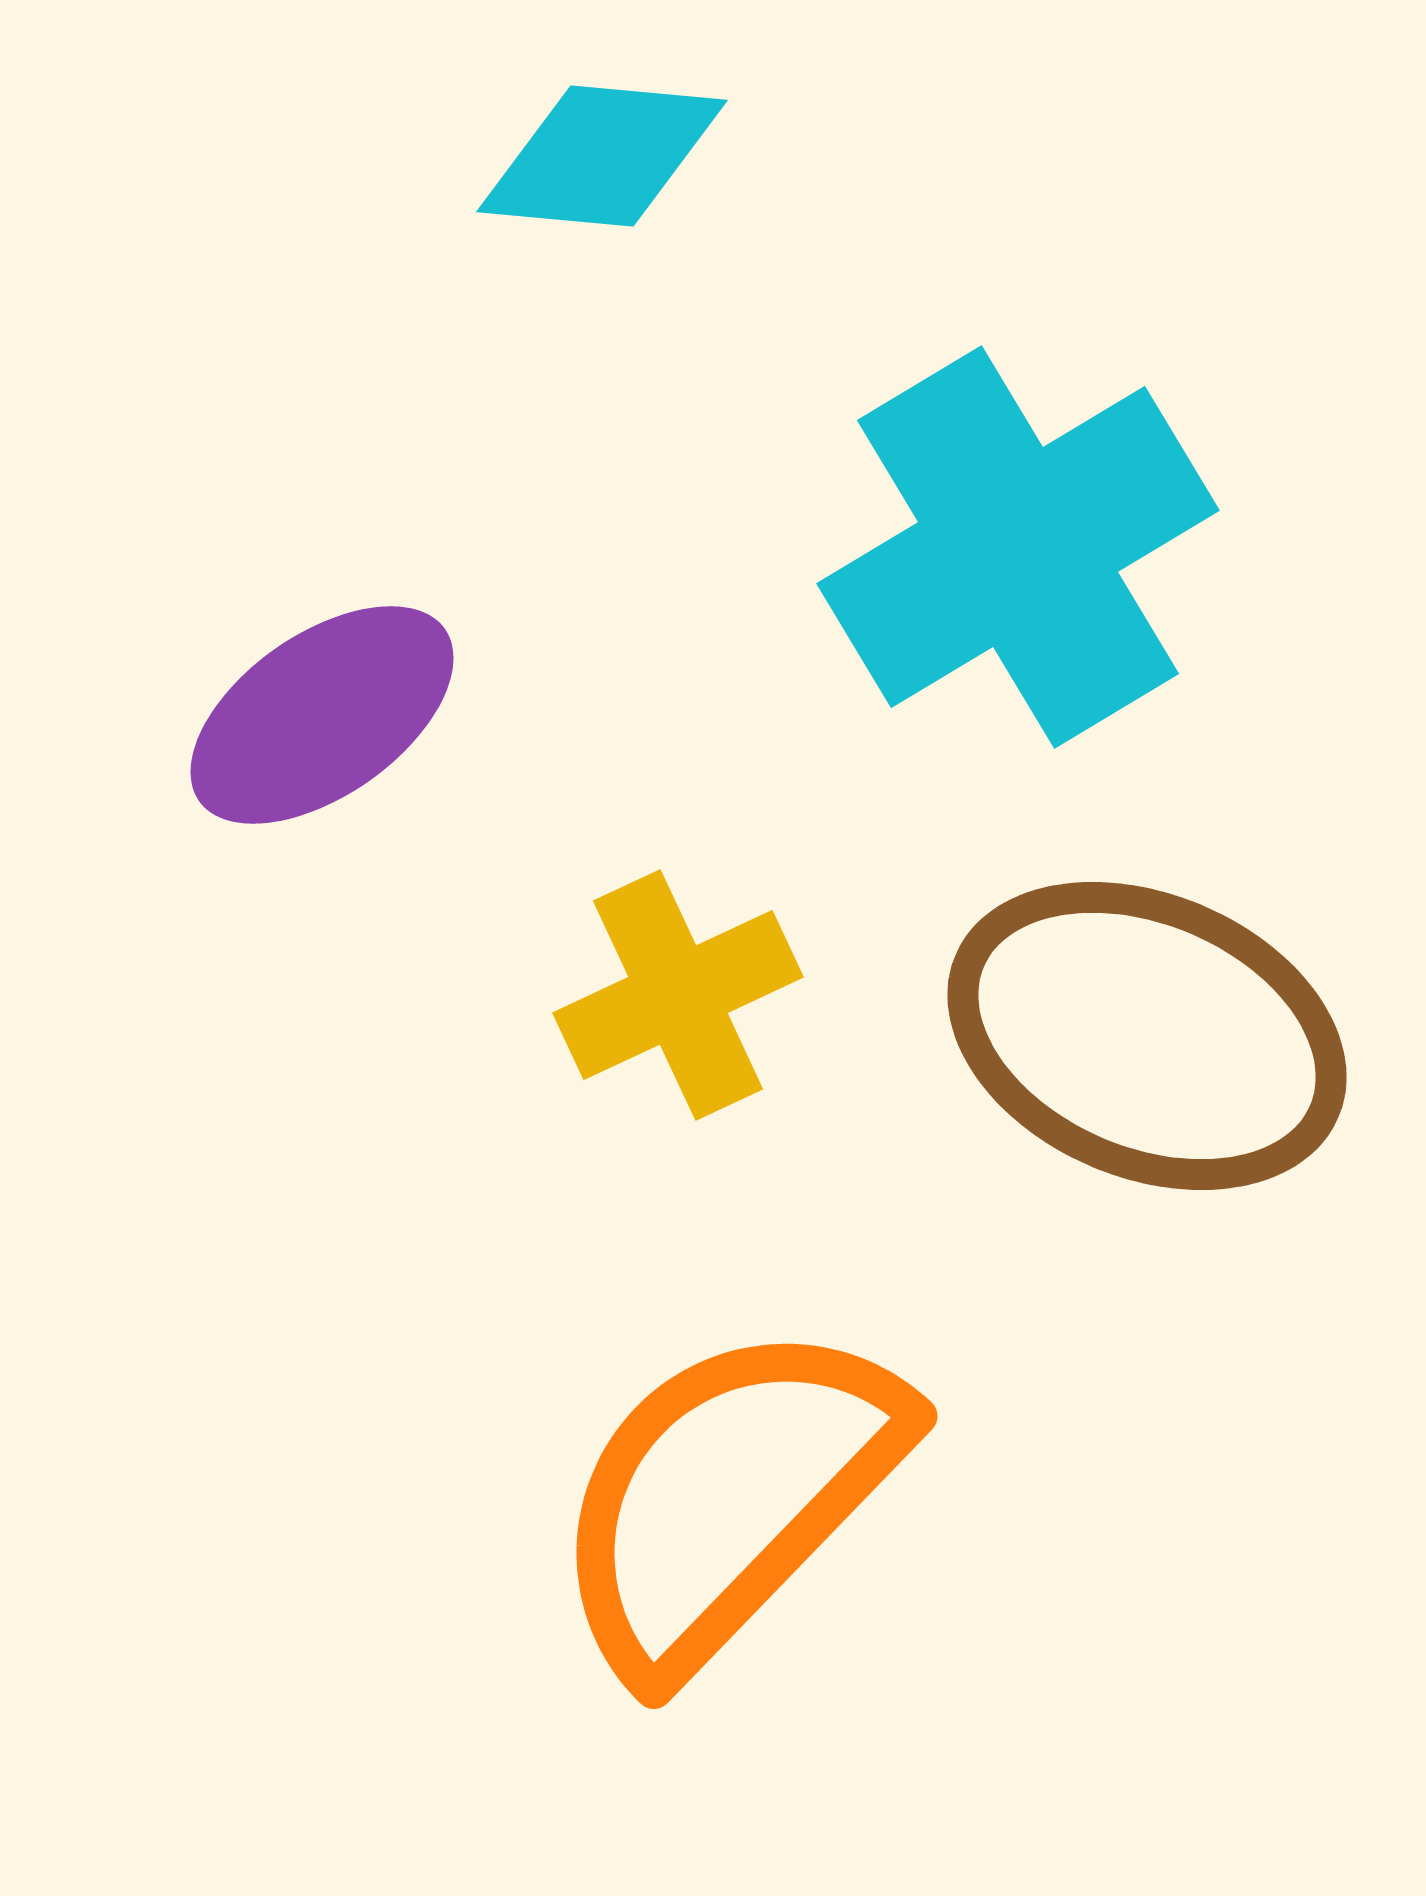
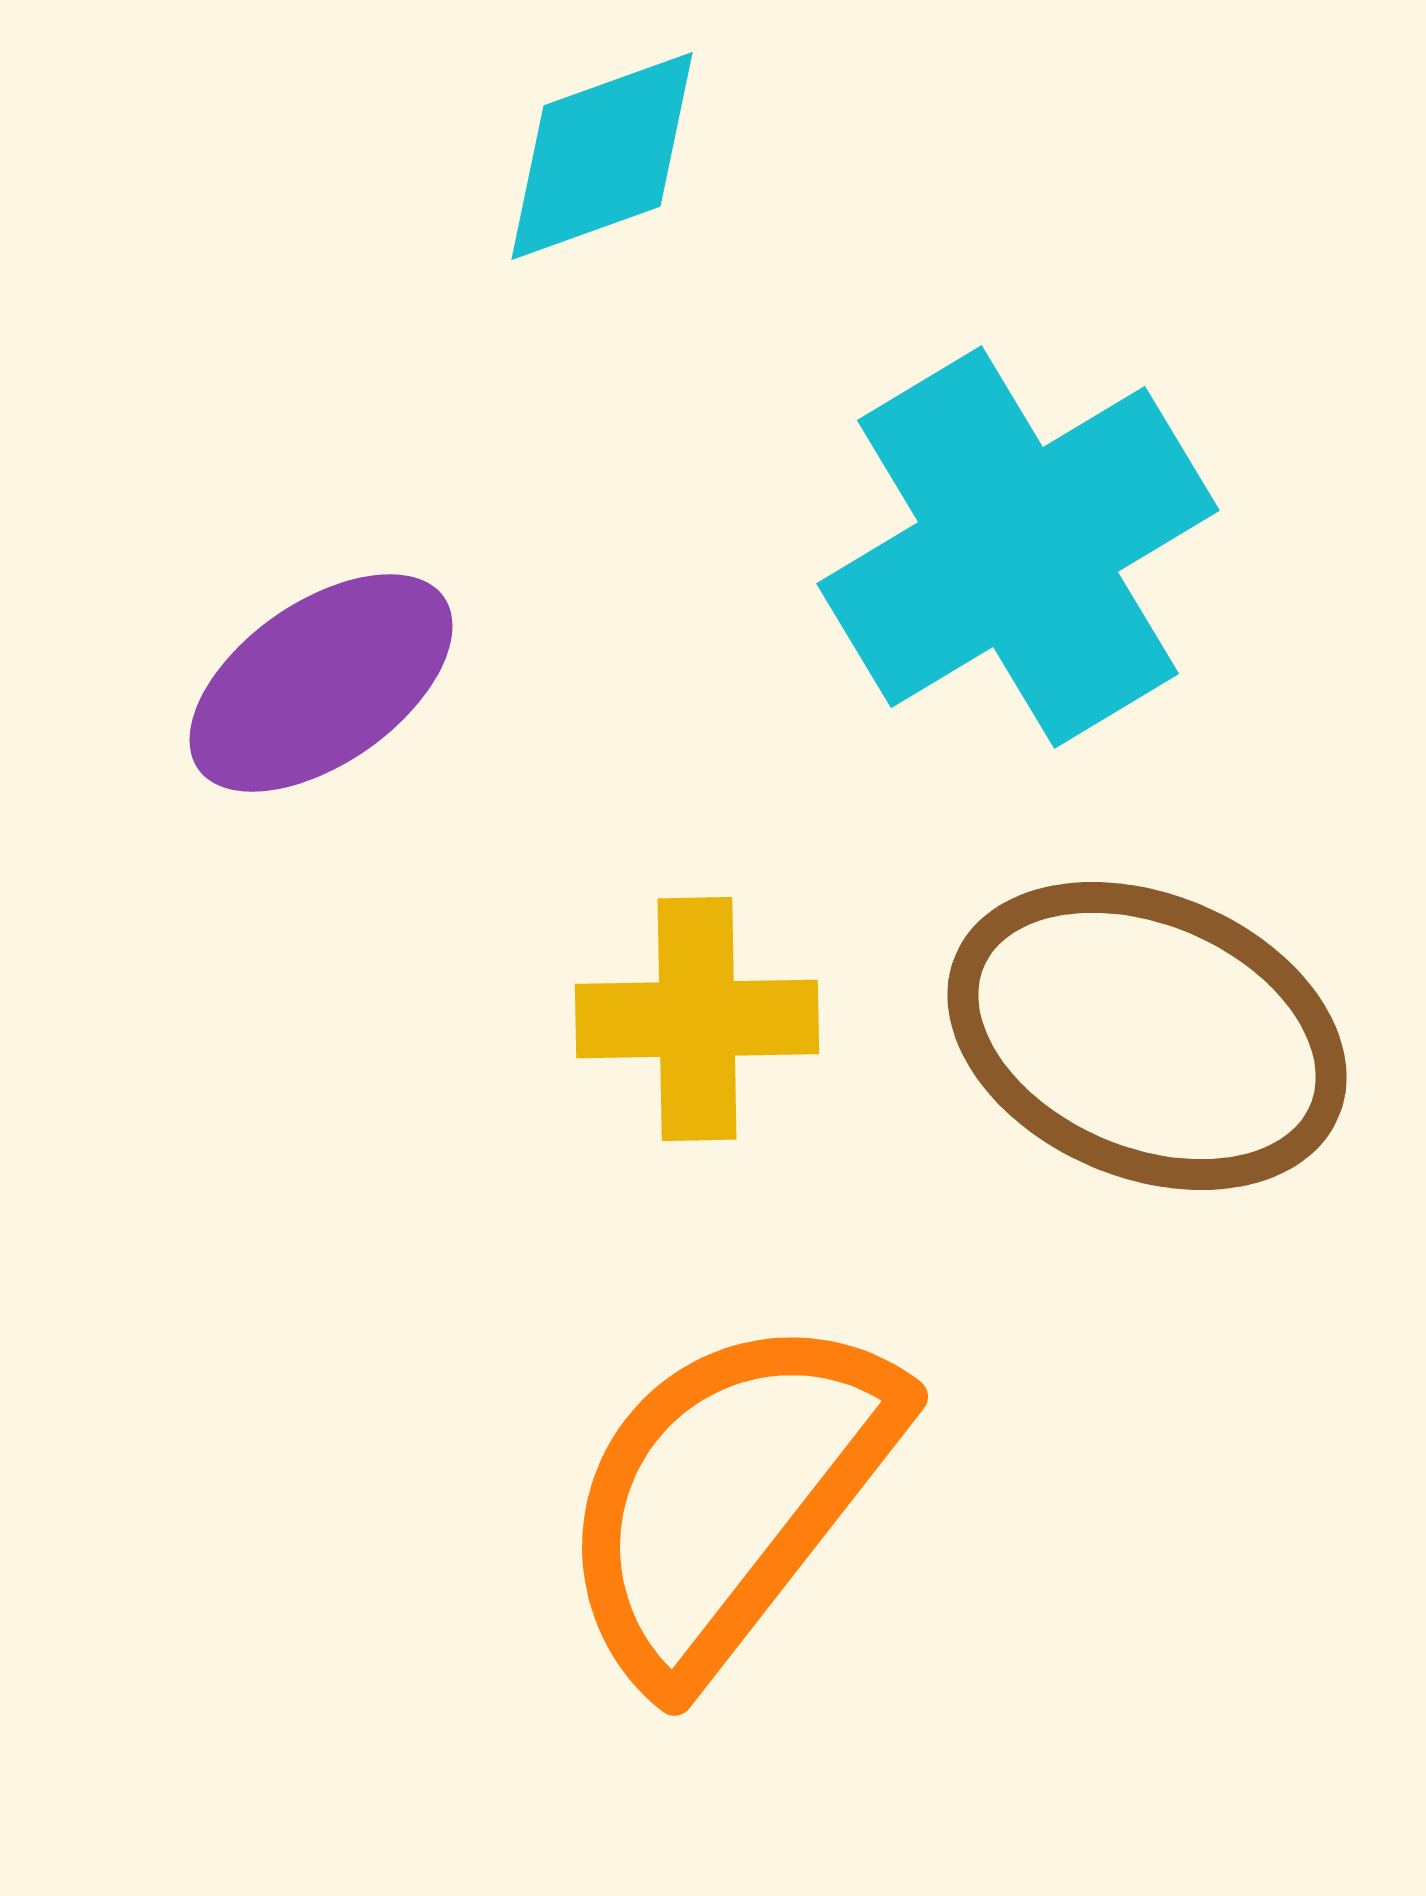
cyan diamond: rotated 25 degrees counterclockwise
purple ellipse: moved 1 px left, 32 px up
yellow cross: moved 19 px right, 24 px down; rotated 24 degrees clockwise
orange semicircle: rotated 6 degrees counterclockwise
